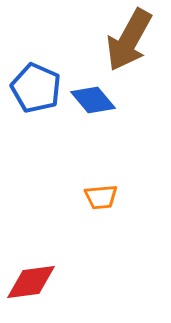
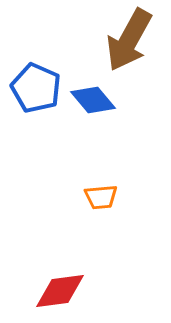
red diamond: moved 29 px right, 9 px down
